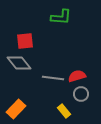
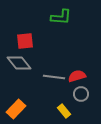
gray line: moved 1 px right, 1 px up
